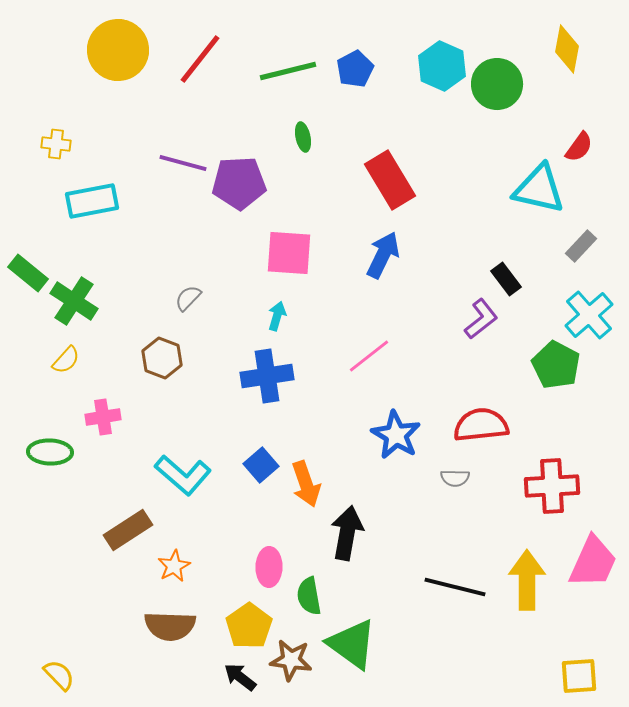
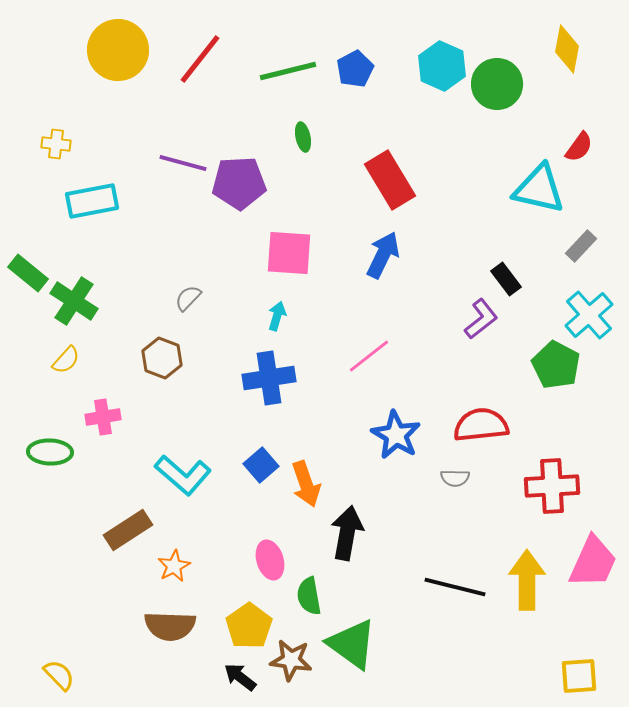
blue cross at (267, 376): moved 2 px right, 2 px down
pink ellipse at (269, 567): moved 1 px right, 7 px up; rotated 18 degrees counterclockwise
